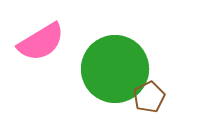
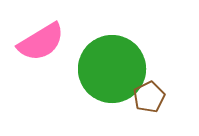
green circle: moved 3 px left
